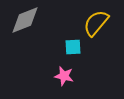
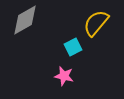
gray diamond: rotated 8 degrees counterclockwise
cyan square: rotated 24 degrees counterclockwise
